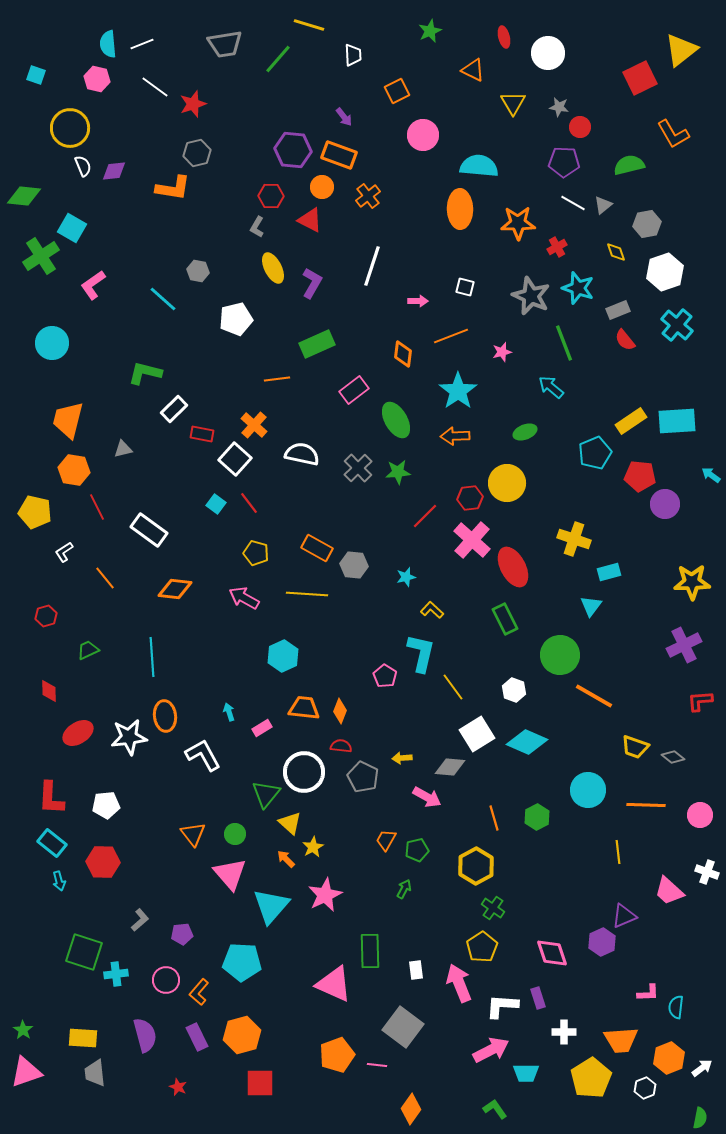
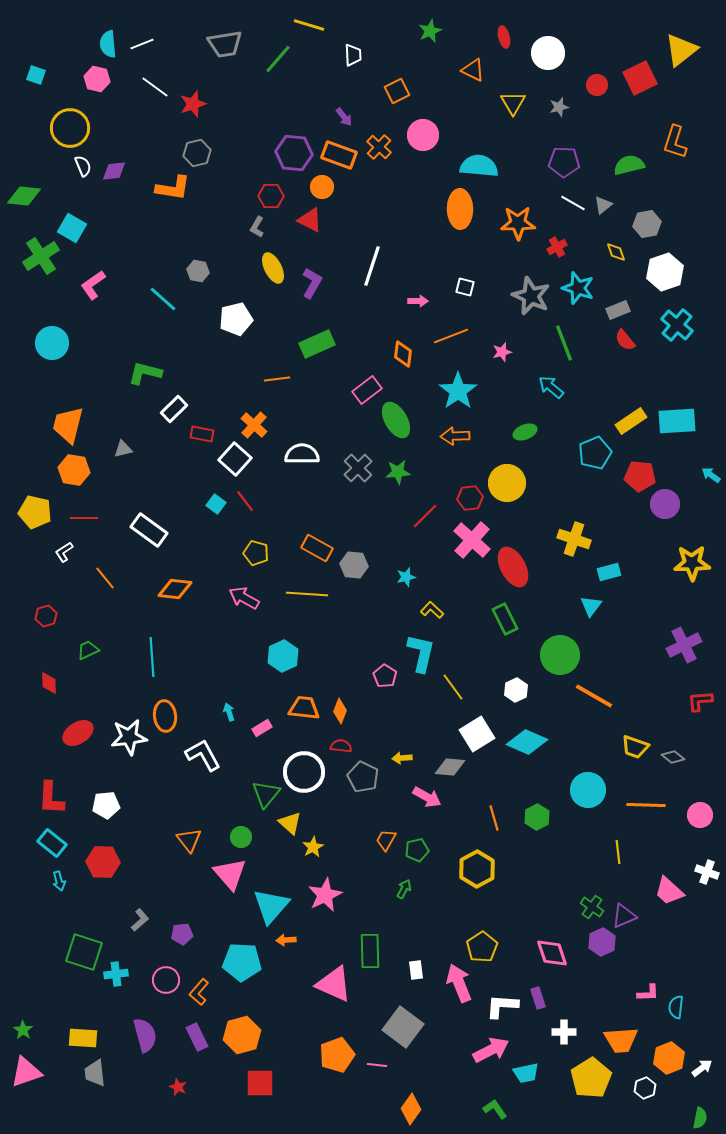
gray star at (559, 107): rotated 24 degrees counterclockwise
red circle at (580, 127): moved 17 px right, 42 px up
orange L-shape at (673, 134): moved 2 px right, 8 px down; rotated 48 degrees clockwise
purple hexagon at (293, 150): moved 1 px right, 3 px down
orange cross at (368, 196): moved 11 px right, 49 px up; rotated 10 degrees counterclockwise
pink rectangle at (354, 390): moved 13 px right
orange trapezoid at (68, 420): moved 5 px down
white semicircle at (302, 454): rotated 12 degrees counterclockwise
red line at (249, 503): moved 4 px left, 2 px up
red line at (97, 507): moved 13 px left, 11 px down; rotated 64 degrees counterclockwise
yellow star at (692, 582): moved 19 px up
white hexagon at (514, 690): moved 2 px right; rotated 15 degrees clockwise
red diamond at (49, 691): moved 8 px up
orange triangle at (193, 834): moved 4 px left, 6 px down
green circle at (235, 834): moved 6 px right, 3 px down
orange arrow at (286, 859): moved 81 px down; rotated 48 degrees counterclockwise
yellow hexagon at (476, 866): moved 1 px right, 3 px down
green cross at (493, 908): moved 99 px right, 1 px up
cyan trapezoid at (526, 1073): rotated 12 degrees counterclockwise
